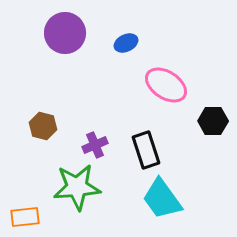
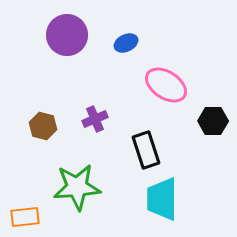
purple circle: moved 2 px right, 2 px down
purple cross: moved 26 px up
cyan trapezoid: rotated 36 degrees clockwise
